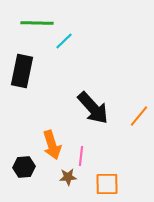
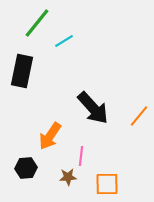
green line: rotated 52 degrees counterclockwise
cyan line: rotated 12 degrees clockwise
orange arrow: moved 2 px left, 9 px up; rotated 52 degrees clockwise
black hexagon: moved 2 px right, 1 px down
